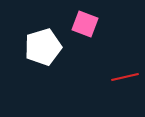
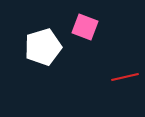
pink square: moved 3 px down
